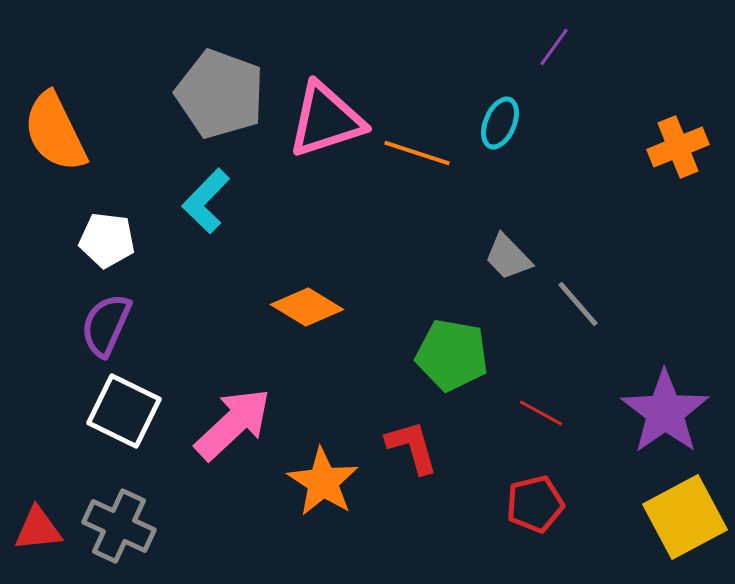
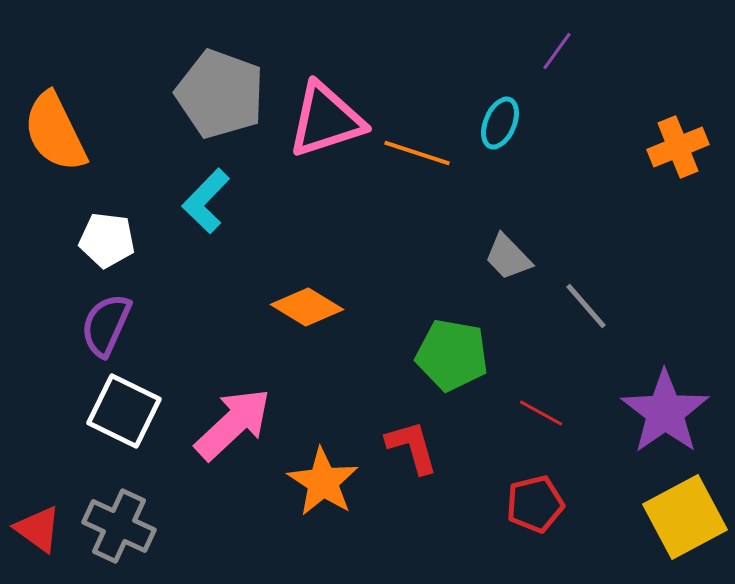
purple line: moved 3 px right, 4 px down
gray line: moved 8 px right, 2 px down
red triangle: rotated 42 degrees clockwise
